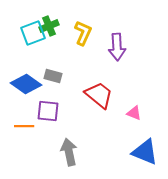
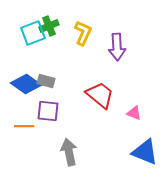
gray rectangle: moved 7 px left, 5 px down
red trapezoid: moved 1 px right
